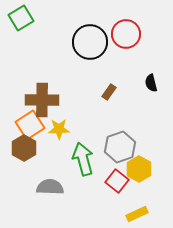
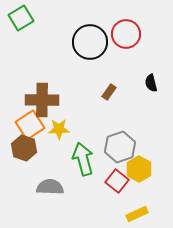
brown hexagon: rotated 10 degrees counterclockwise
